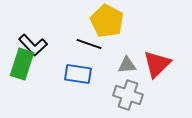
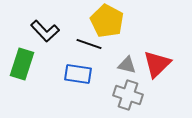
black L-shape: moved 12 px right, 14 px up
gray triangle: rotated 18 degrees clockwise
